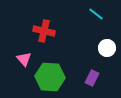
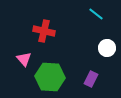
purple rectangle: moved 1 px left, 1 px down
